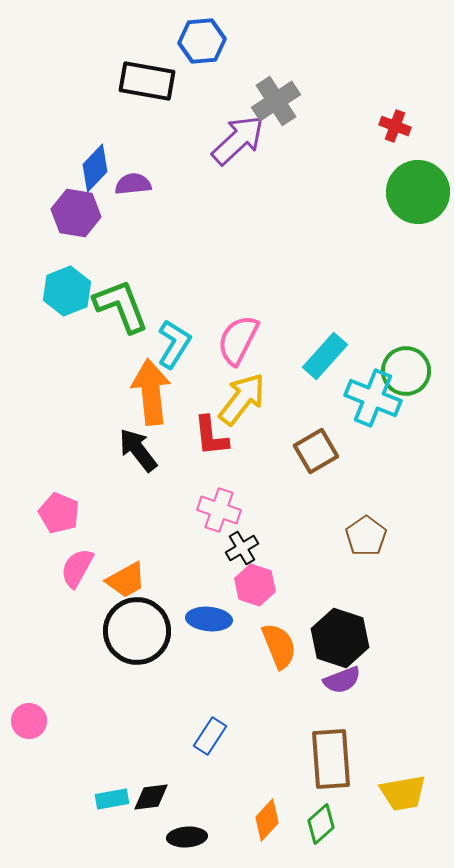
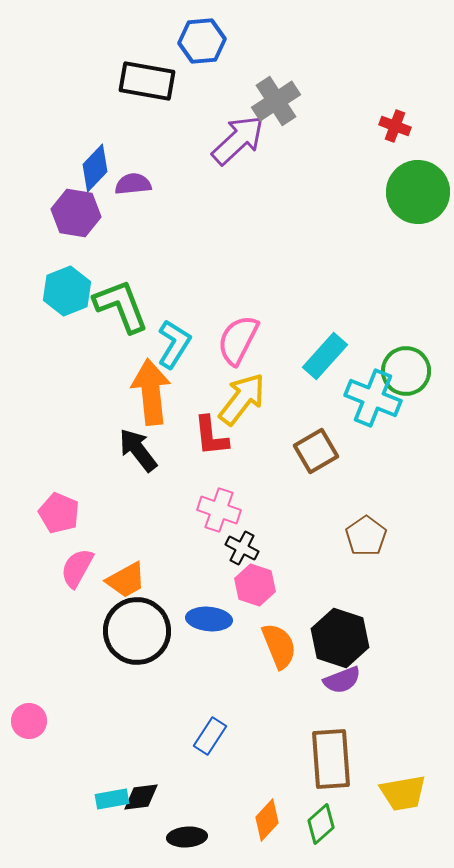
black cross at (242, 548): rotated 32 degrees counterclockwise
black diamond at (151, 797): moved 10 px left
